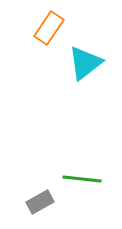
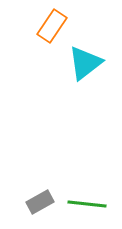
orange rectangle: moved 3 px right, 2 px up
green line: moved 5 px right, 25 px down
